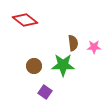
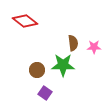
red diamond: moved 1 px down
brown circle: moved 3 px right, 4 px down
purple square: moved 1 px down
